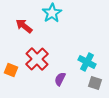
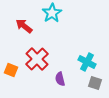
purple semicircle: rotated 40 degrees counterclockwise
